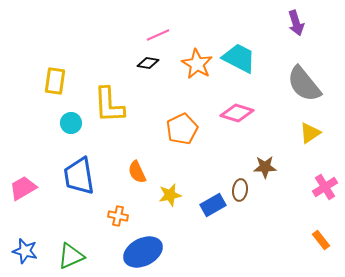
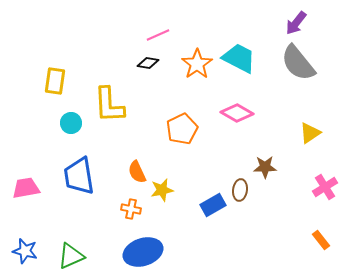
purple arrow: rotated 55 degrees clockwise
orange star: rotated 8 degrees clockwise
gray semicircle: moved 6 px left, 21 px up
pink diamond: rotated 12 degrees clockwise
pink trapezoid: moved 3 px right; rotated 20 degrees clockwise
yellow star: moved 8 px left, 5 px up
orange cross: moved 13 px right, 7 px up
blue ellipse: rotated 9 degrees clockwise
